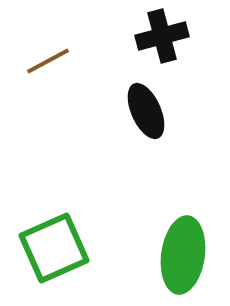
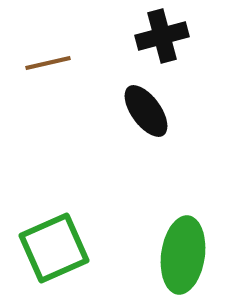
brown line: moved 2 px down; rotated 15 degrees clockwise
black ellipse: rotated 12 degrees counterclockwise
